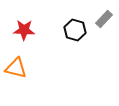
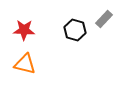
orange triangle: moved 9 px right, 4 px up
